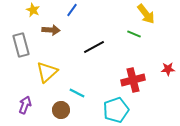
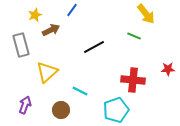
yellow star: moved 2 px right, 5 px down; rotated 24 degrees clockwise
brown arrow: rotated 30 degrees counterclockwise
green line: moved 2 px down
red cross: rotated 20 degrees clockwise
cyan line: moved 3 px right, 2 px up
